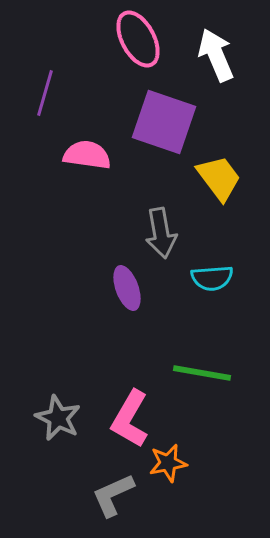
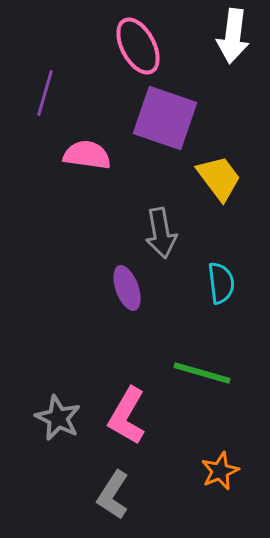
pink ellipse: moved 7 px down
white arrow: moved 17 px right, 19 px up; rotated 150 degrees counterclockwise
purple square: moved 1 px right, 4 px up
cyan semicircle: moved 9 px right, 5 px down; rotated 93 degrees counterclockwise
green line: rotated 6 degrees clockwise
pink L-shape: moved 3 px left, 3 px up
orange star: moved 52 px right, 8 px down; rotated 12 degrees counterclockwise
gray L-shape: rotated 33 degrees counterclockwise
